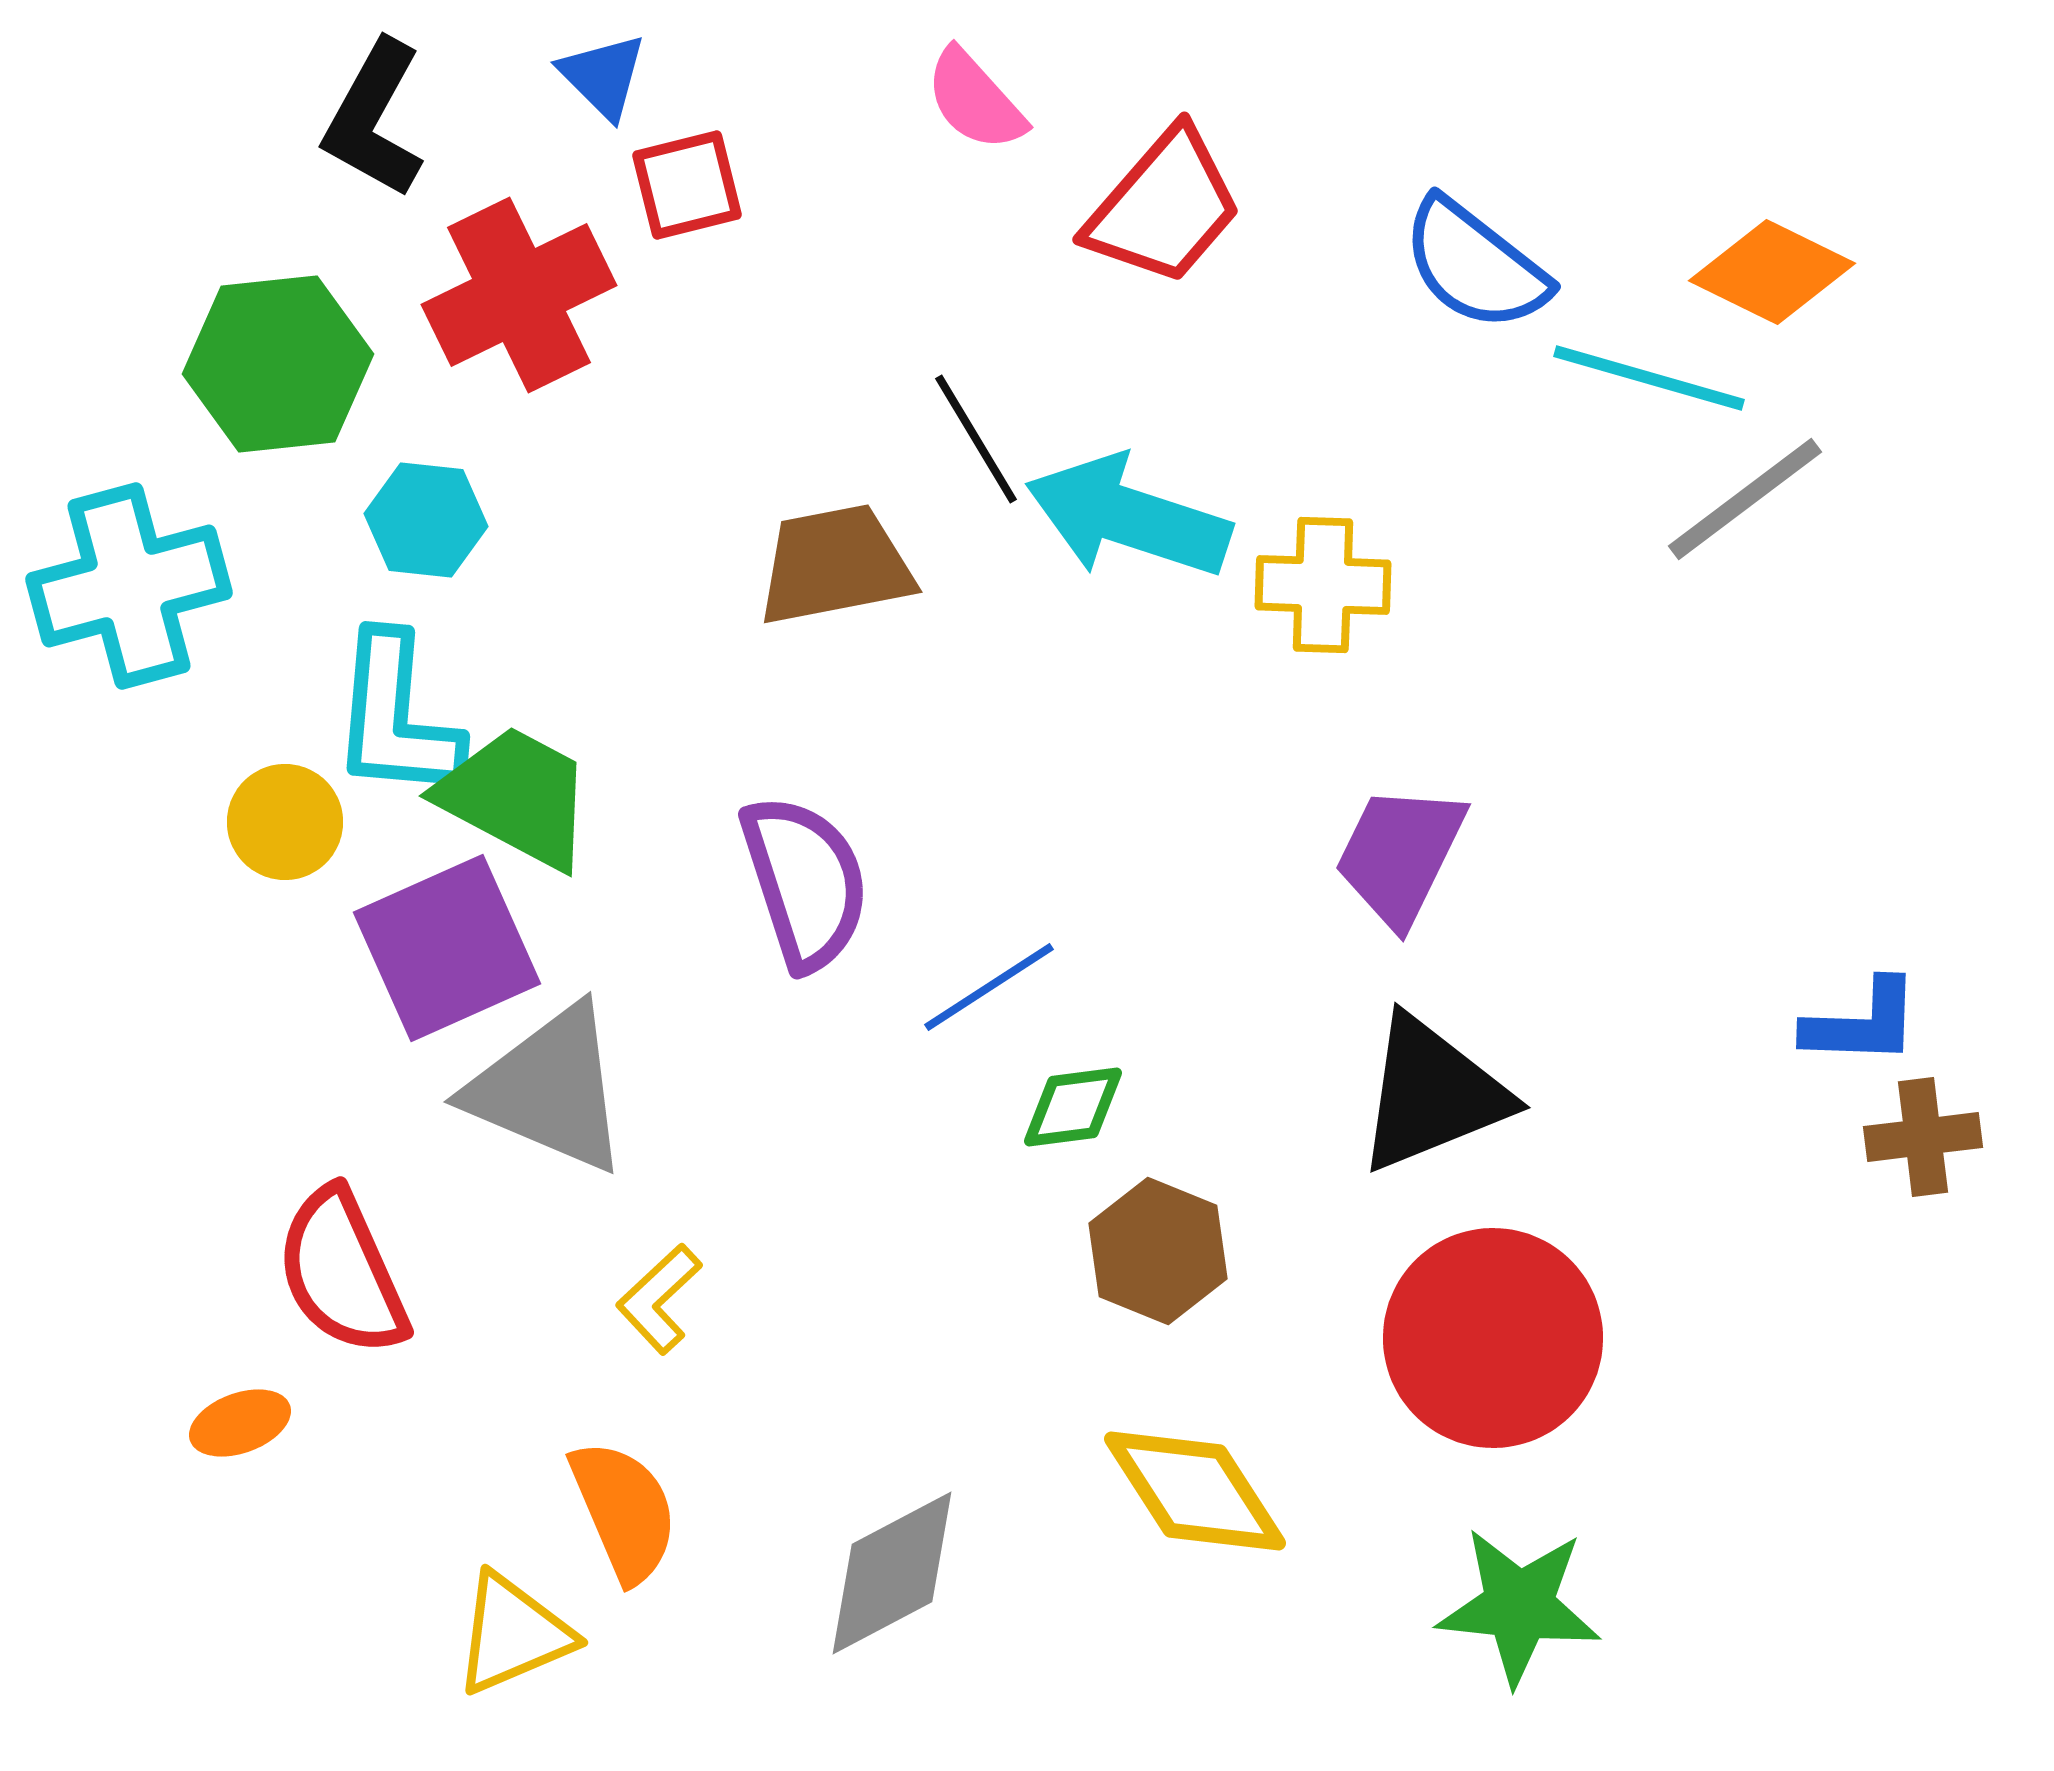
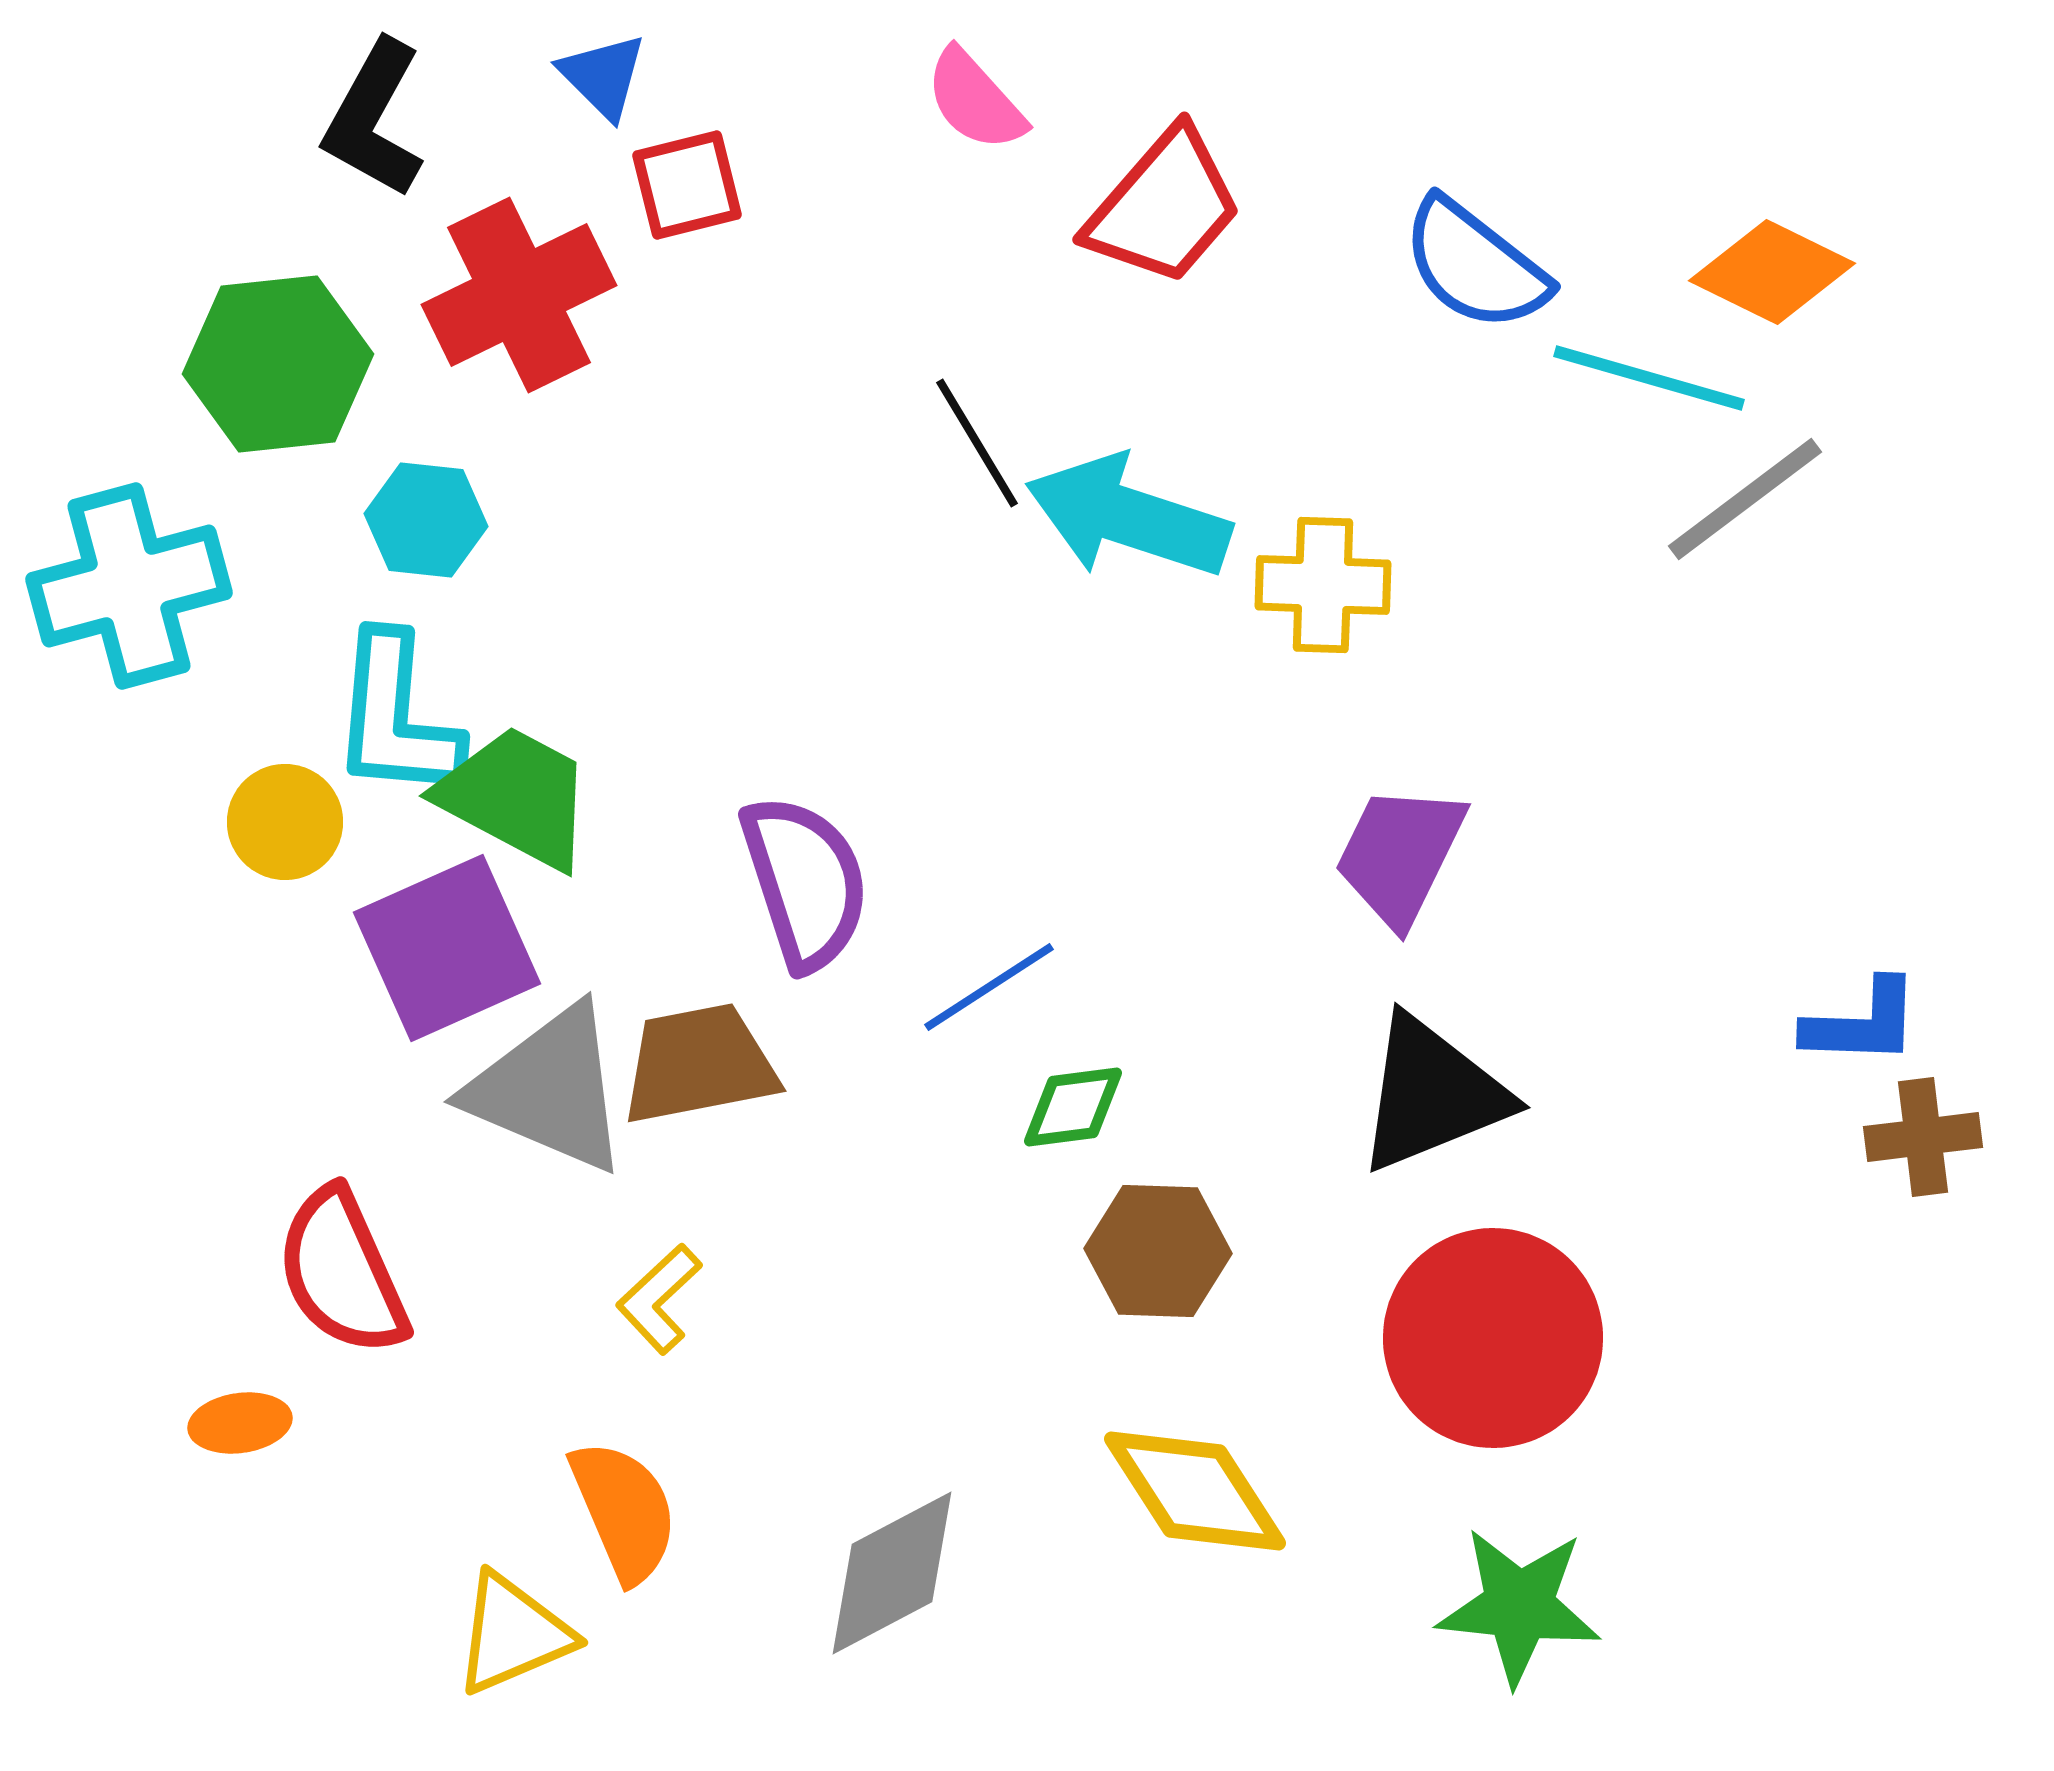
black line: moved 1 px right, 4 px down
brown trapezoid: moved 136 px left, 499 px down
brown hexagon: rotated 20 degrees counterclockwise
orange ellipse: rotated 12 degrees clockwise
